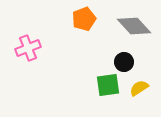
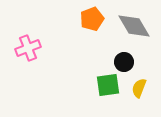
orange pentagon: moved 8 px right
gray diamond: rotated 12 degrees clockwise
yellow semicircle: rotated 36 degrees counterclockwise
